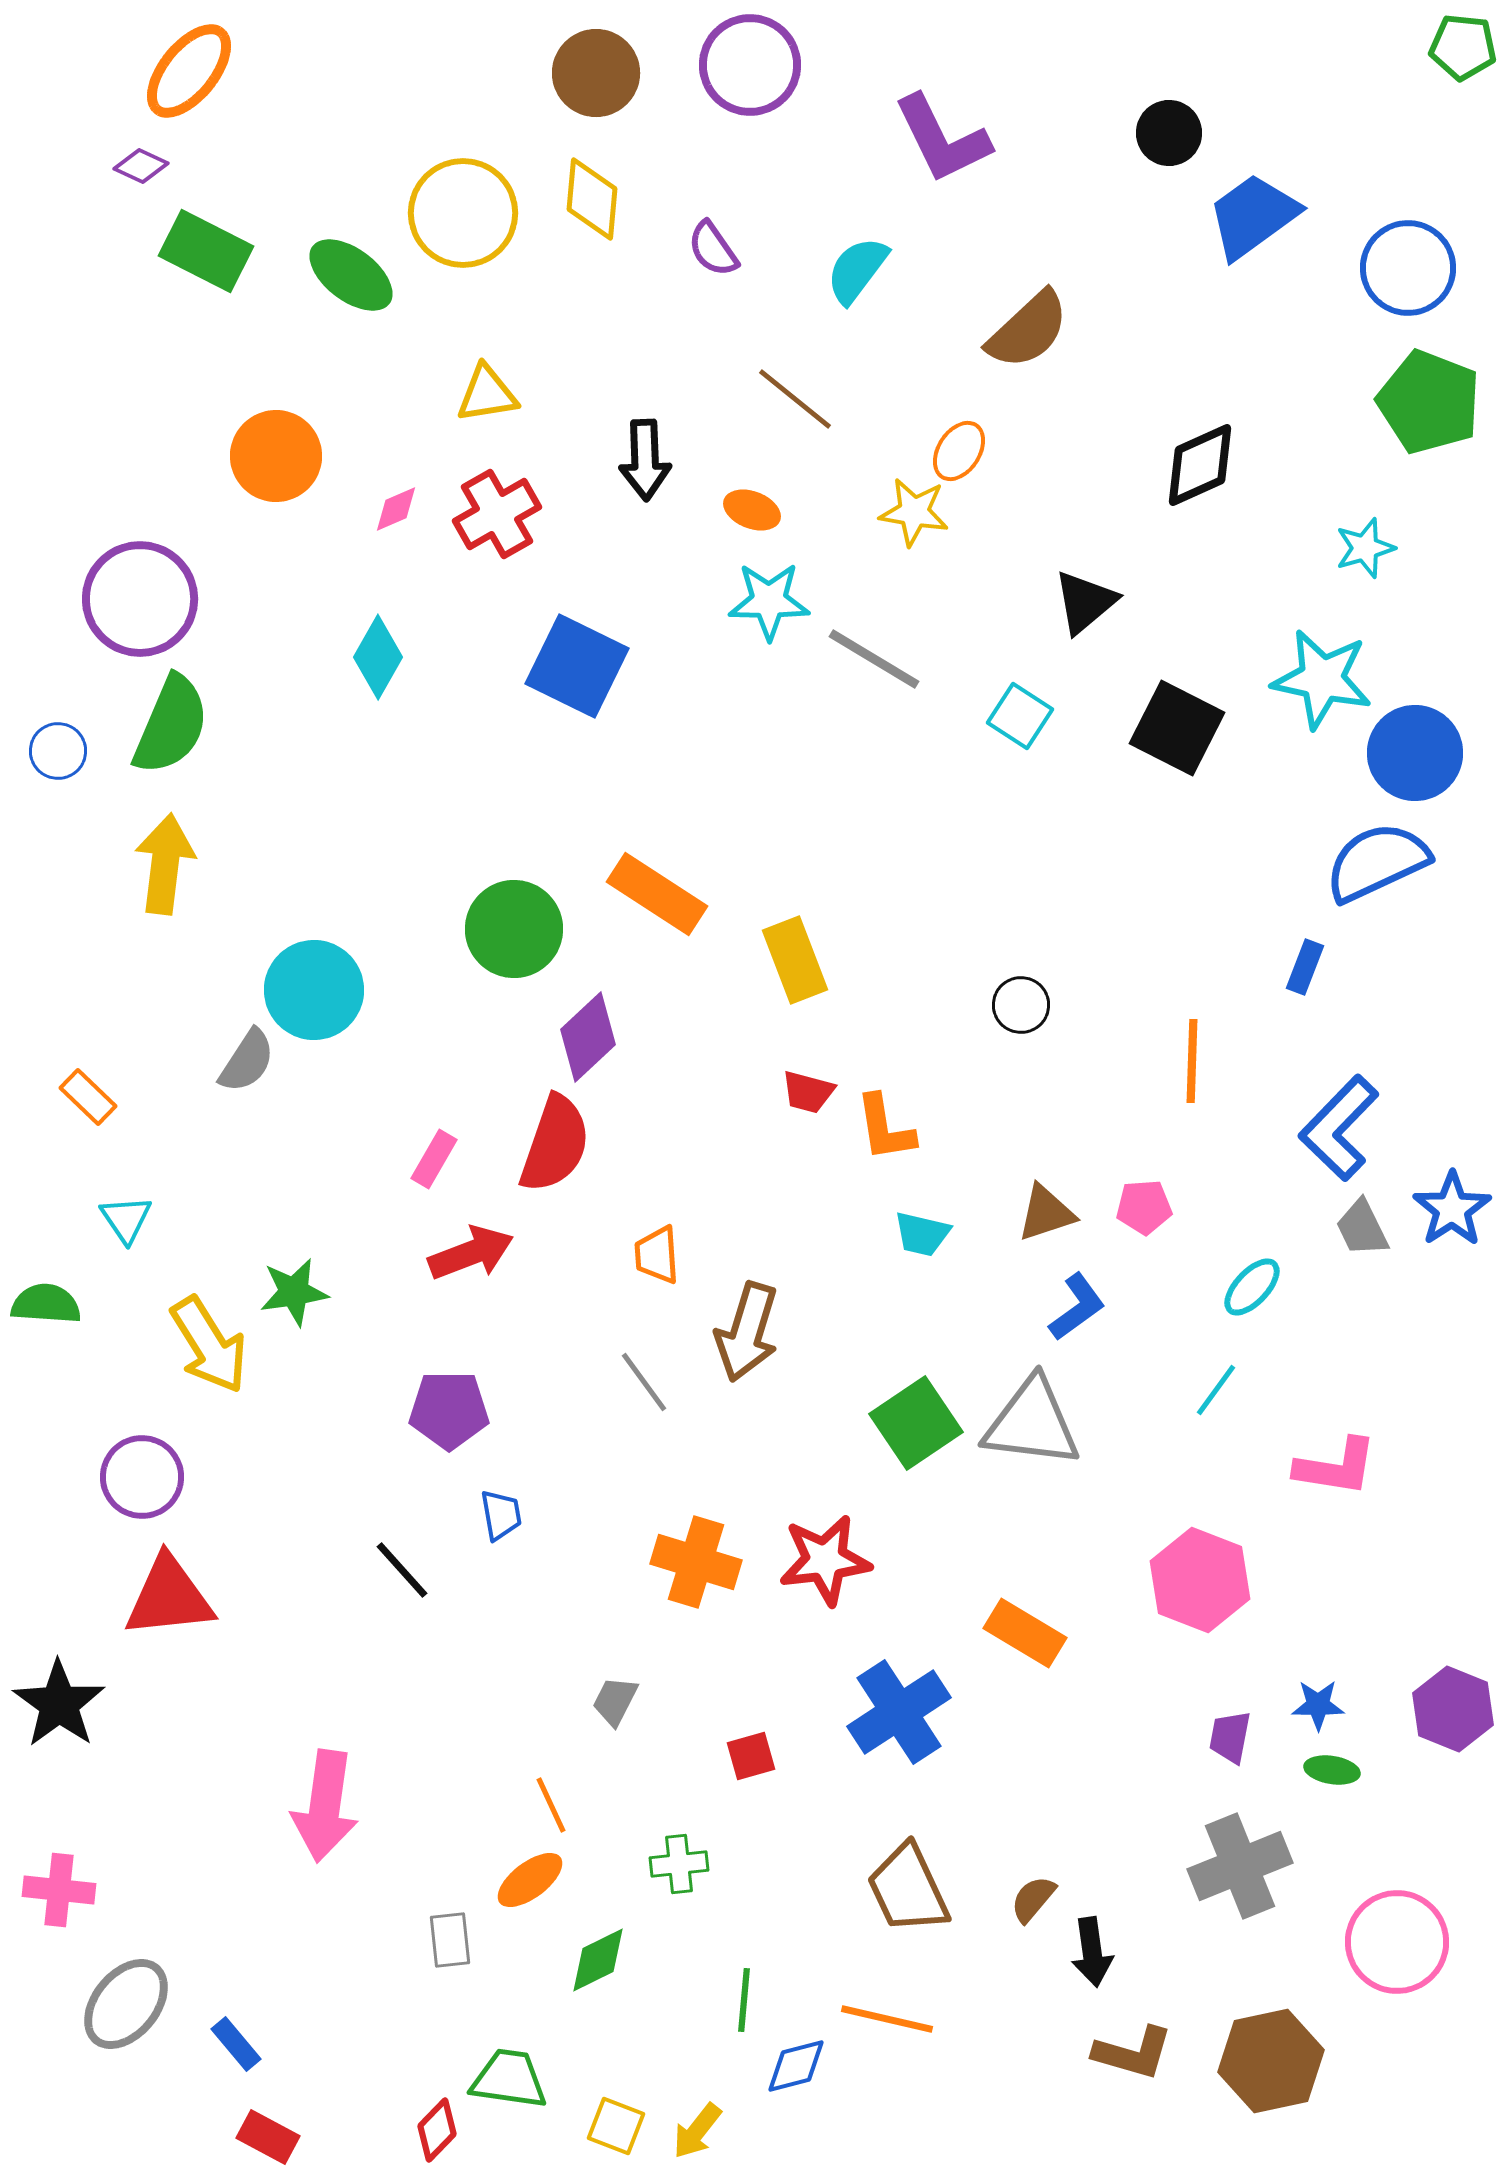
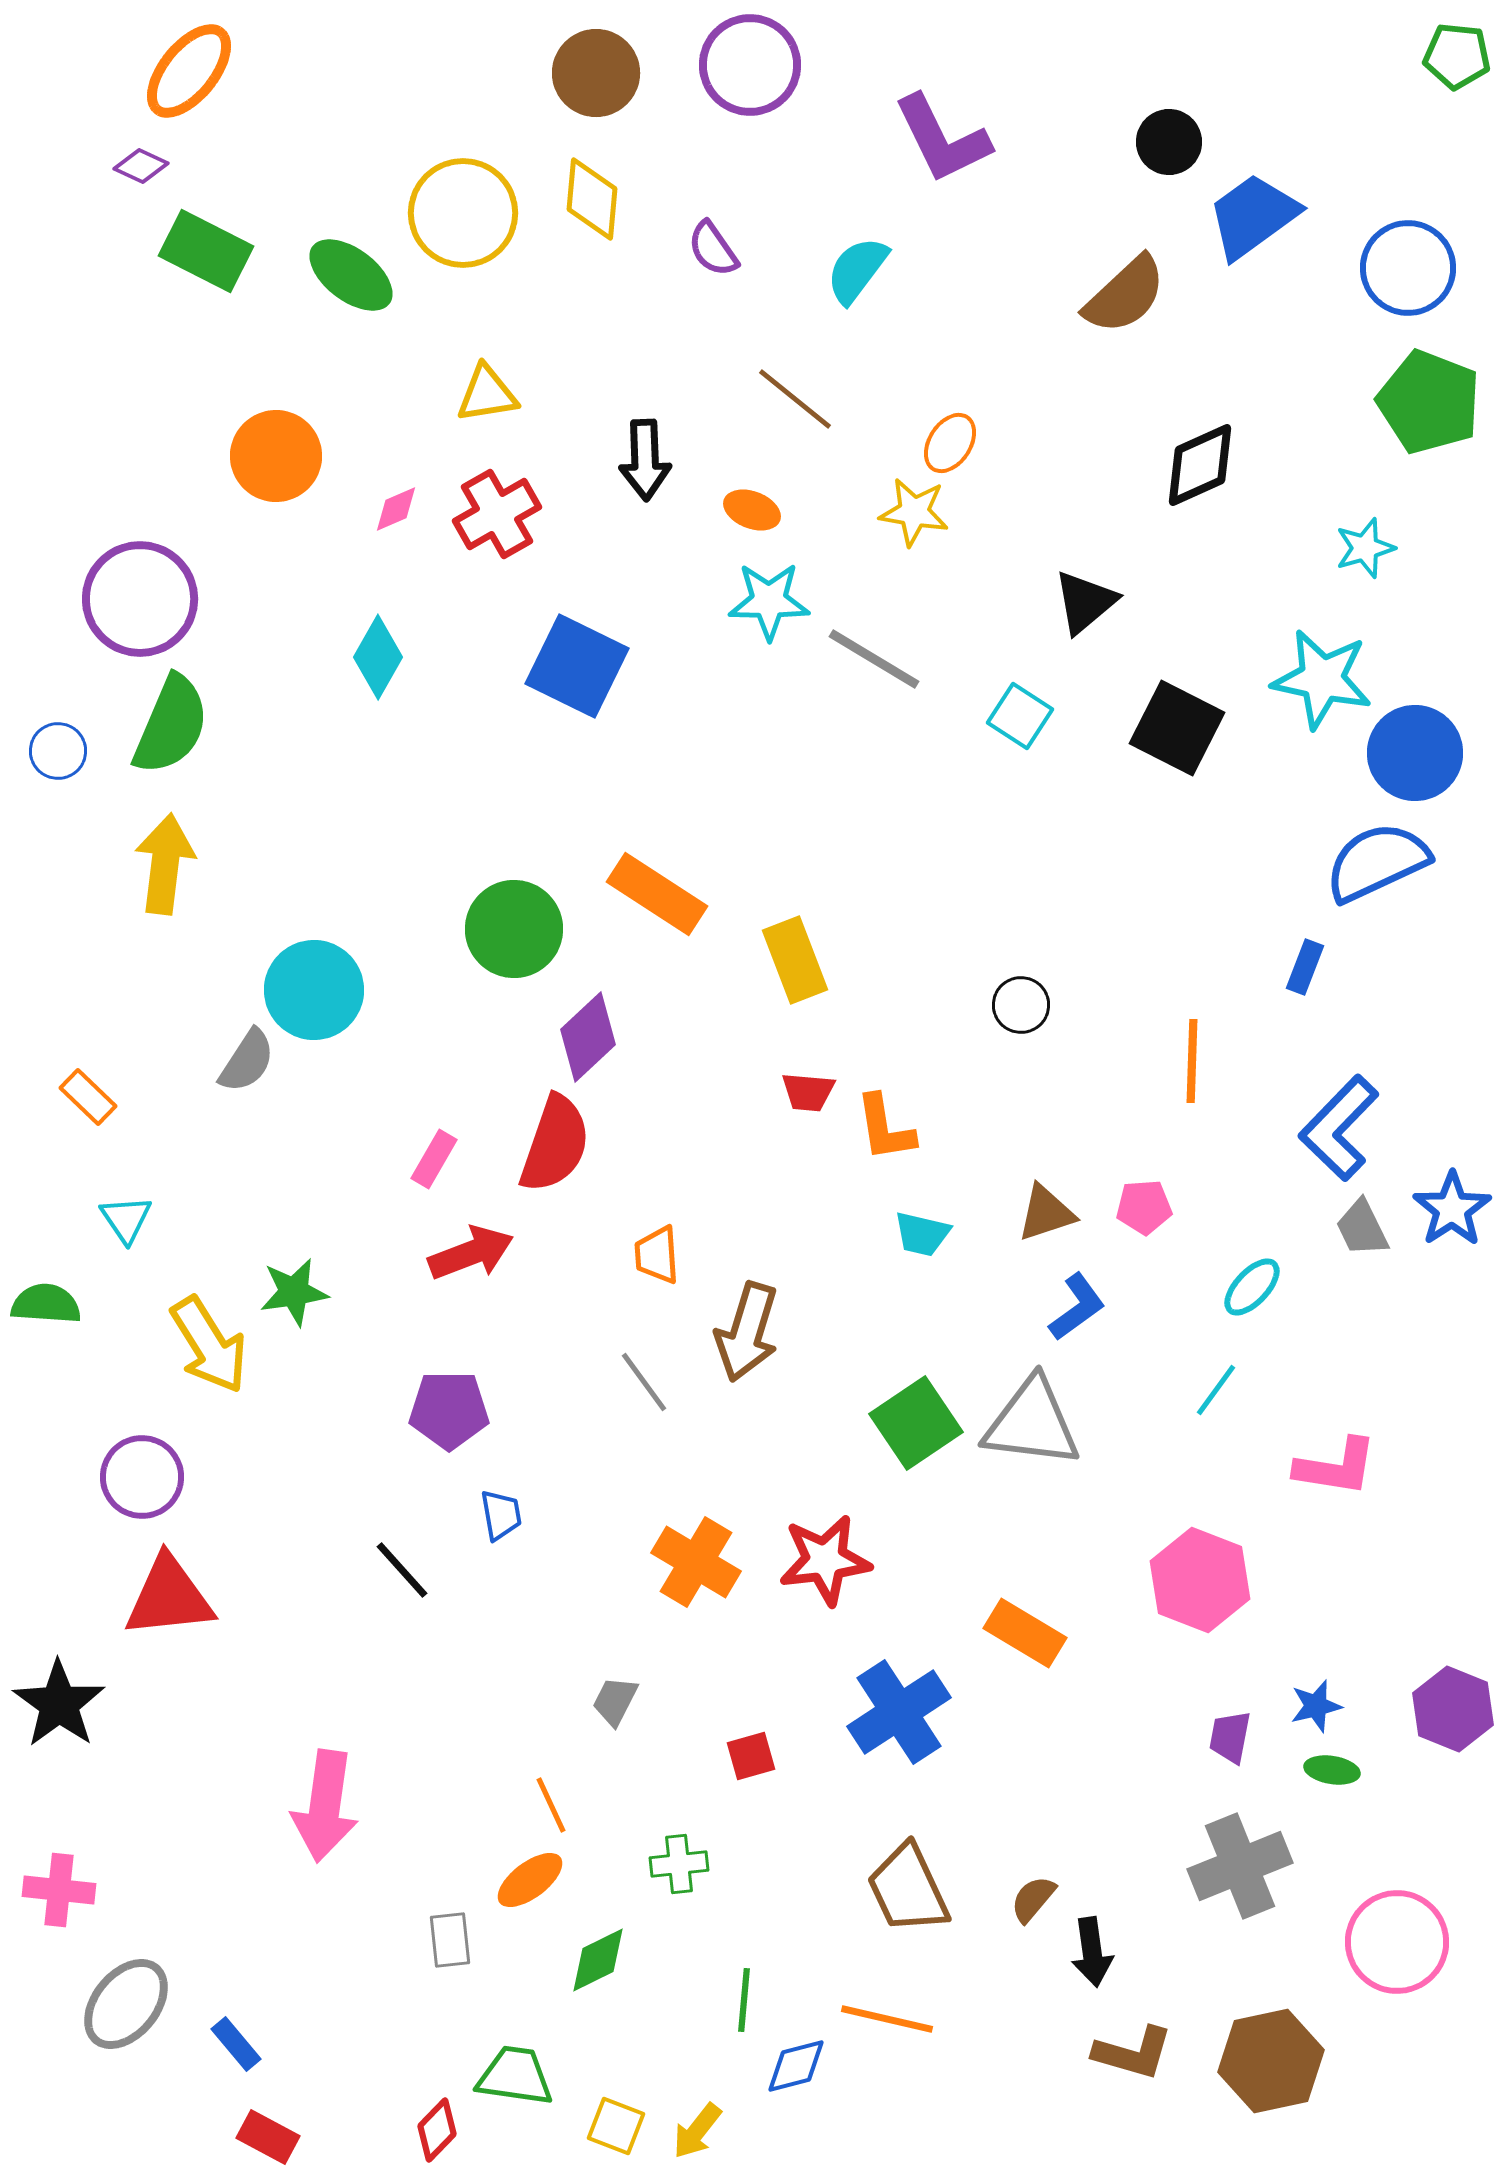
green pentagon at (1463, 47): moved 6 px left, 9 px down
black circle at (1169, 133): moved 9 px down
brown semicircle at (1028, 330): moved 97 px right, 35 px up
orange ellipse at (959, 451): moved 9 px left, 8 px up
red trapezoid at (808, 1092): rotated 10 degrees counterclockwise
orange cross at (696, 1562): rotated 14 degrees clockwise
blue star at (1318, 1705): moved 2 px left, 1 px down; rotated 14 degrees counterclockwise
green trapezoid at (509, 2079): moved 6 px right, 3 px up
